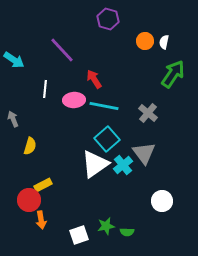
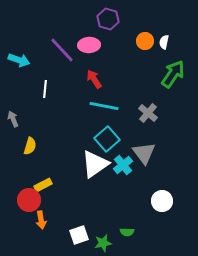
cyan arrow: moved 5 px right; rotated 15 degrees counterclockwise
pink ellipse: moved 15 px right, 55 px up
green star: moved 3 px left, 17 px down
